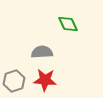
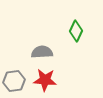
green diamond: moved 8 px right, 7 px down; rotated 50 degrees clockwise
gray hexagon: rotated 10 degrees clockwise
